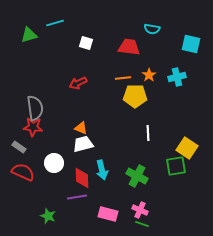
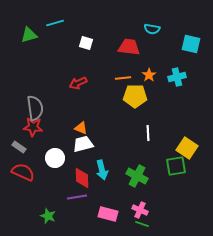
white circle: moved 1 px right, 5 px up
